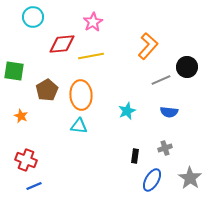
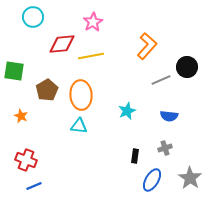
orange L-shape: moved 1 px left
blue semicircle: moved 4 px down
